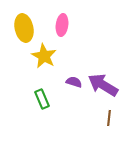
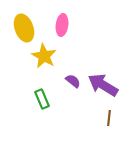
yellow ellipse: rotated 8 degrees counterclockwise
purple semicircle: moved 1 px left, 1 px up; rotated 21 degrees clockwise
